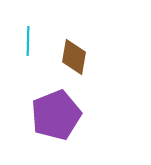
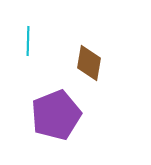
brown diamond: moved 15 px right, 6 px down
